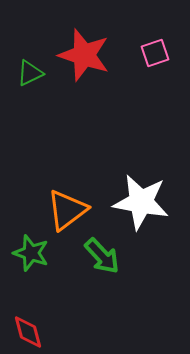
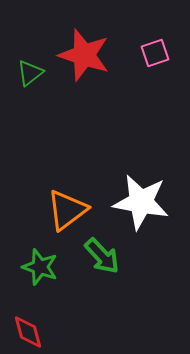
green triangle: rotated 12 degrees counterclockwise
green star: moved 9 px right, 14 px down
